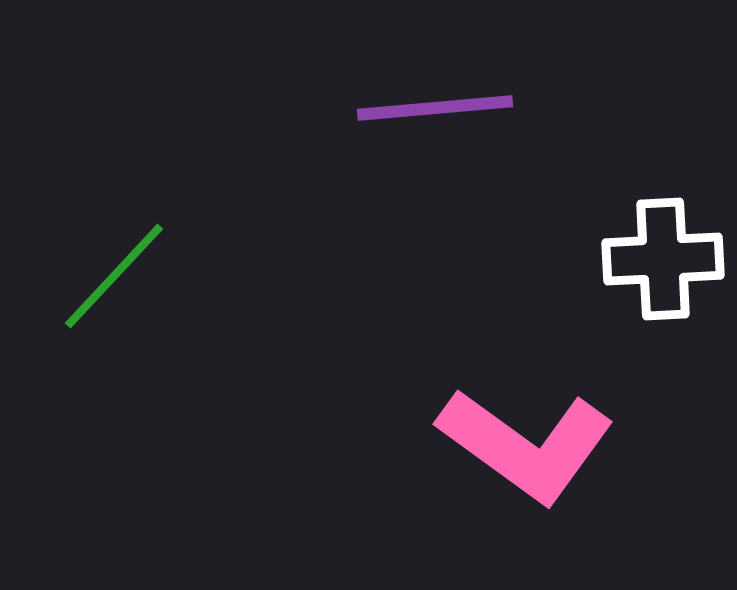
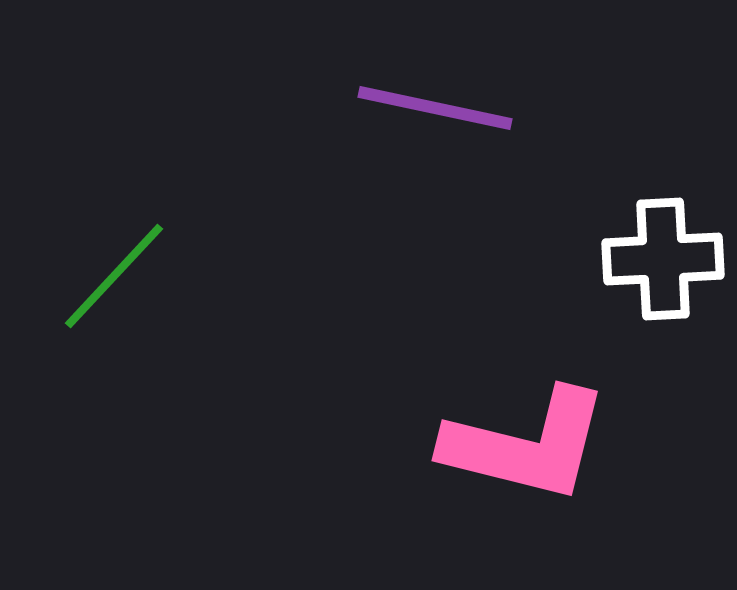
purple line: rotated 17 degrees clockwise
pink L-shape: rotated 22 degrees counterclockwise
